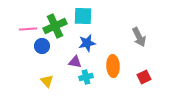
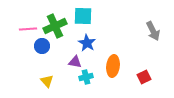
gray arrow: moved 14 px right, 6 px up
blue star: rotated 30 degrees counterclockwise
orange ellipse: rotated 10 degrees clockwise
